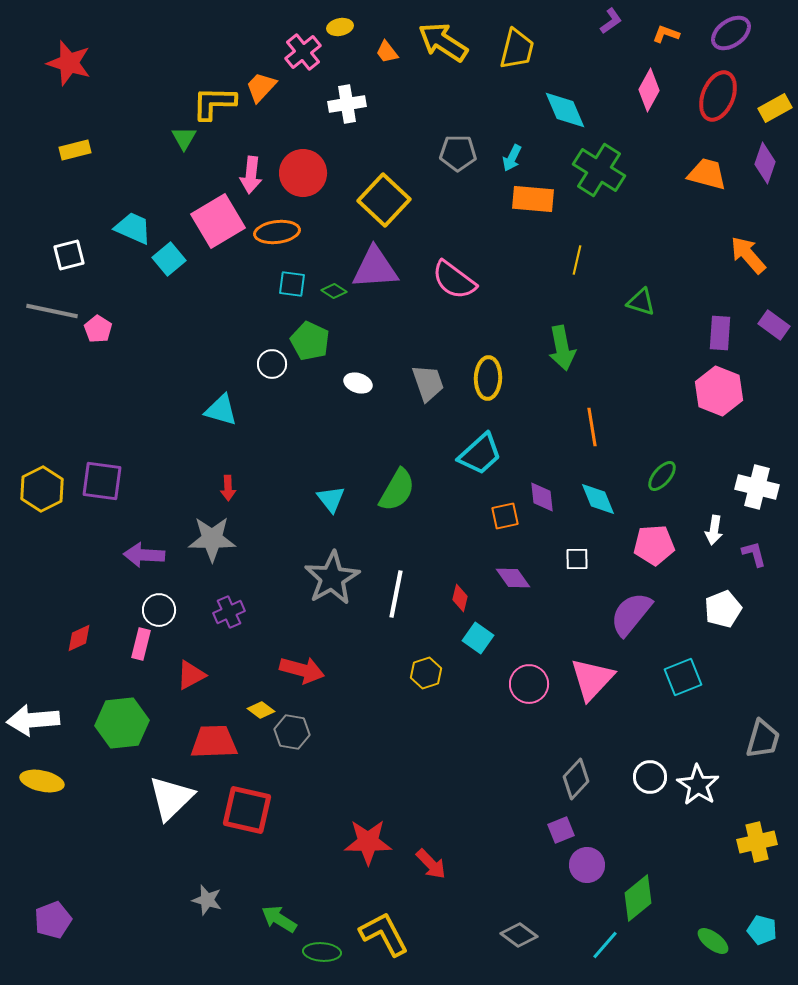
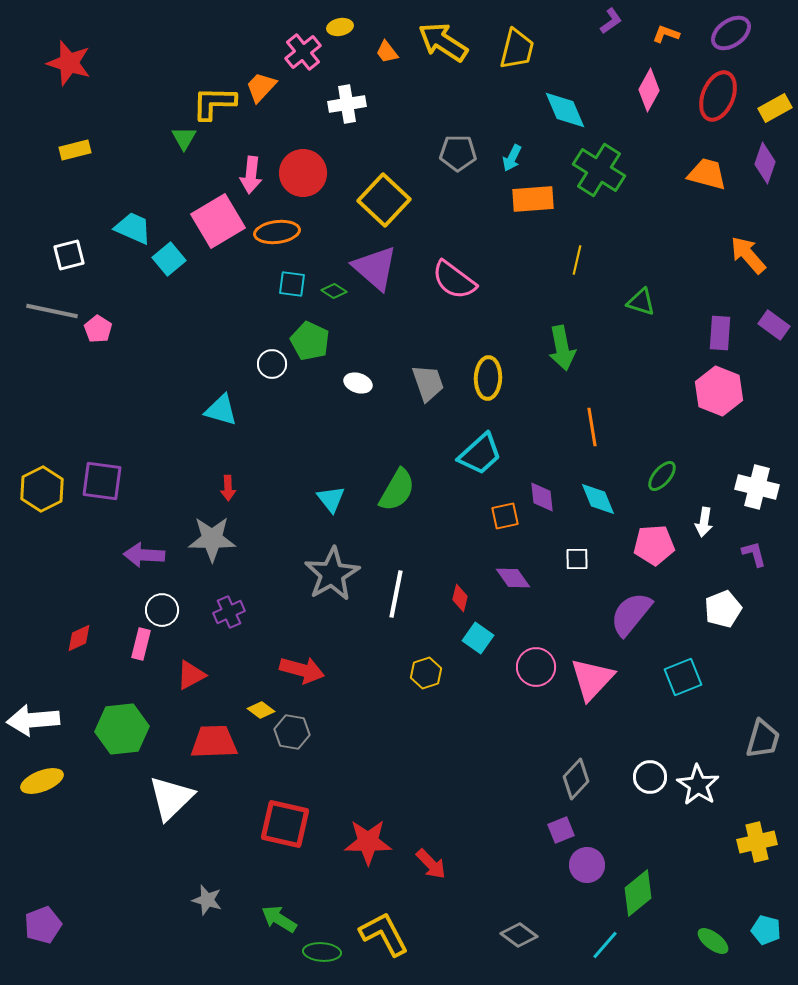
orange rectangle at (533, 199): rotated 9 degrees counterclockwise
purple triangle at (375, 268): rotated 45 degrees clockwise
white arrow at (714, 530): moved 10 px left, 8 px up
gray star at (332, 578): moved 4 px up
white circle at (159, 610): moved 3 px right
pink circle at (529, 684): moved 7 px right, 17 px up
green hexagon at (122, 723): moved 6 px down
yellow ellipse at (42, 781): rotated 33 degrees counterclockwise
red square at (247, 810): moved 38 px right, 14 px down
green diamond at (638, 898): moved 5 px up
purple pentagon at (53, 920): moved 10 px left, 5 px down
cyan pentagon at (762, 930): moved 4 px right
